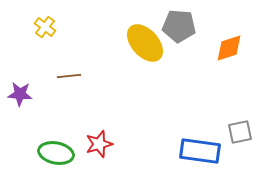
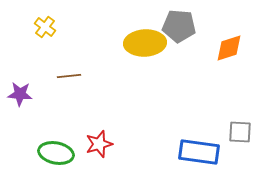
yellow ellipse: rotated 51 degrees counterclockwise
gray square: rotated 15 degrees clockwise
blue rectangle: moved 1 px left, 1 px down
